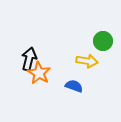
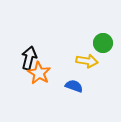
green circle: moved 2 px down
black arrow: moved 1 px up
